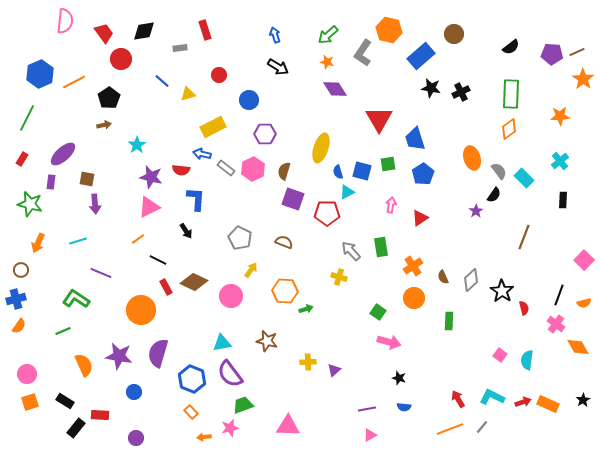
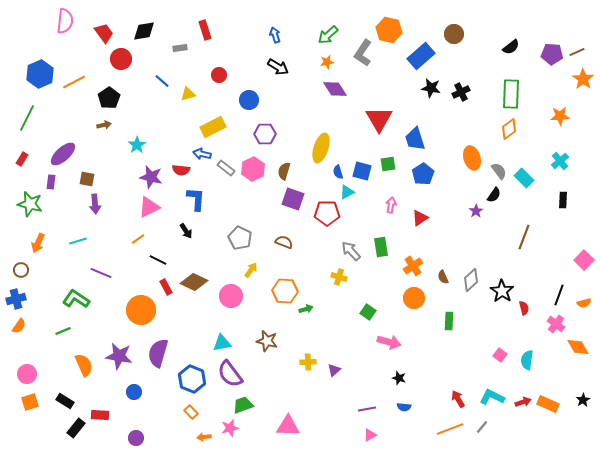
orange star at (327, 62): rotated 24 degrees counterclockwise
green square at (378, 312): moved 10 px left
